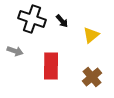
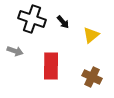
black arrow: moved 1 px right, 1 px down
brown cross: rotated 24 degrees counterclockwise
